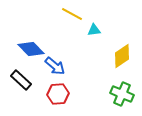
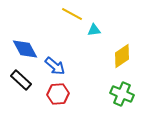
blue diamond: moved 6 px left; rotated 16 degrees clockwise
